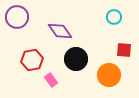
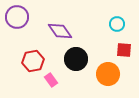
cyan circle: moved 3 px right, 7 px down
red hexagon: moved 1 px right, 1 px down
orange circle: moved 1 px left, 1 px up
